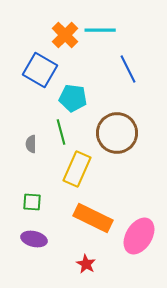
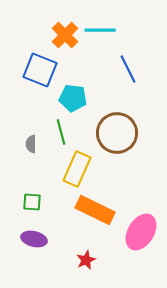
blue square: rotated 8 degrees counterclockwise
orange rectangle: moved 2 px right, 8 px up
pink ellipse: moved 2 px right, 4 px up
red star: moved 4 px up; rotated 18 degrees clockwise
